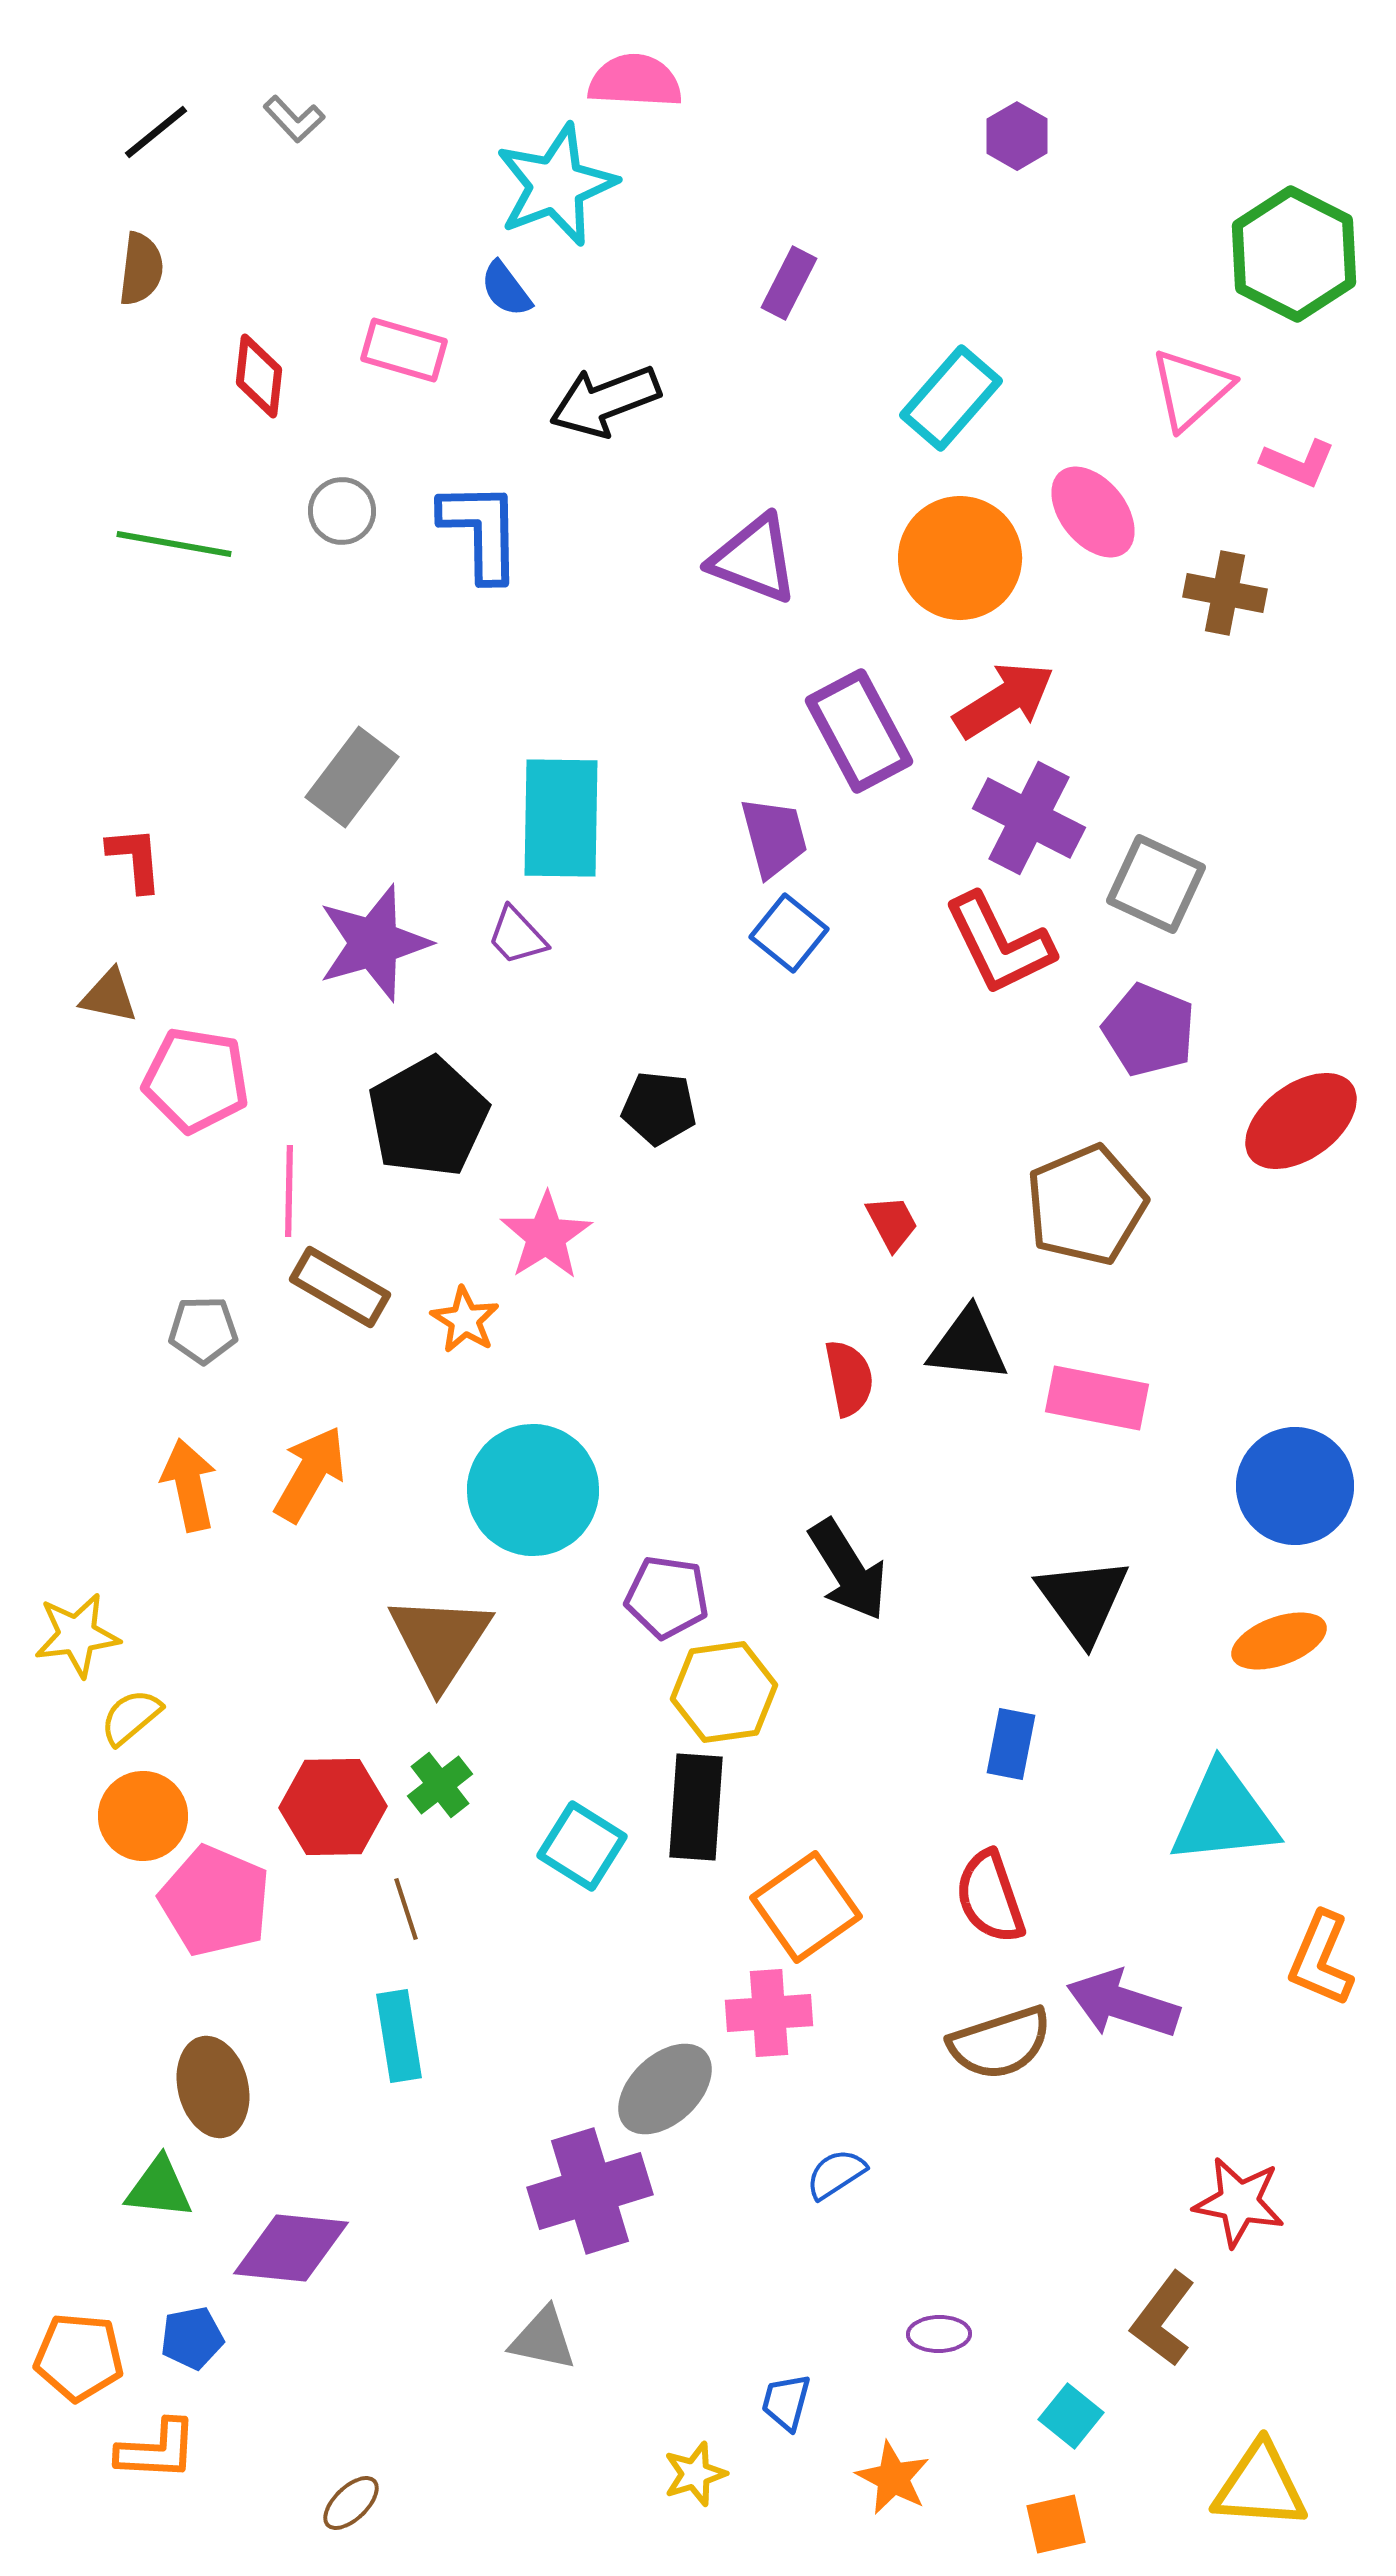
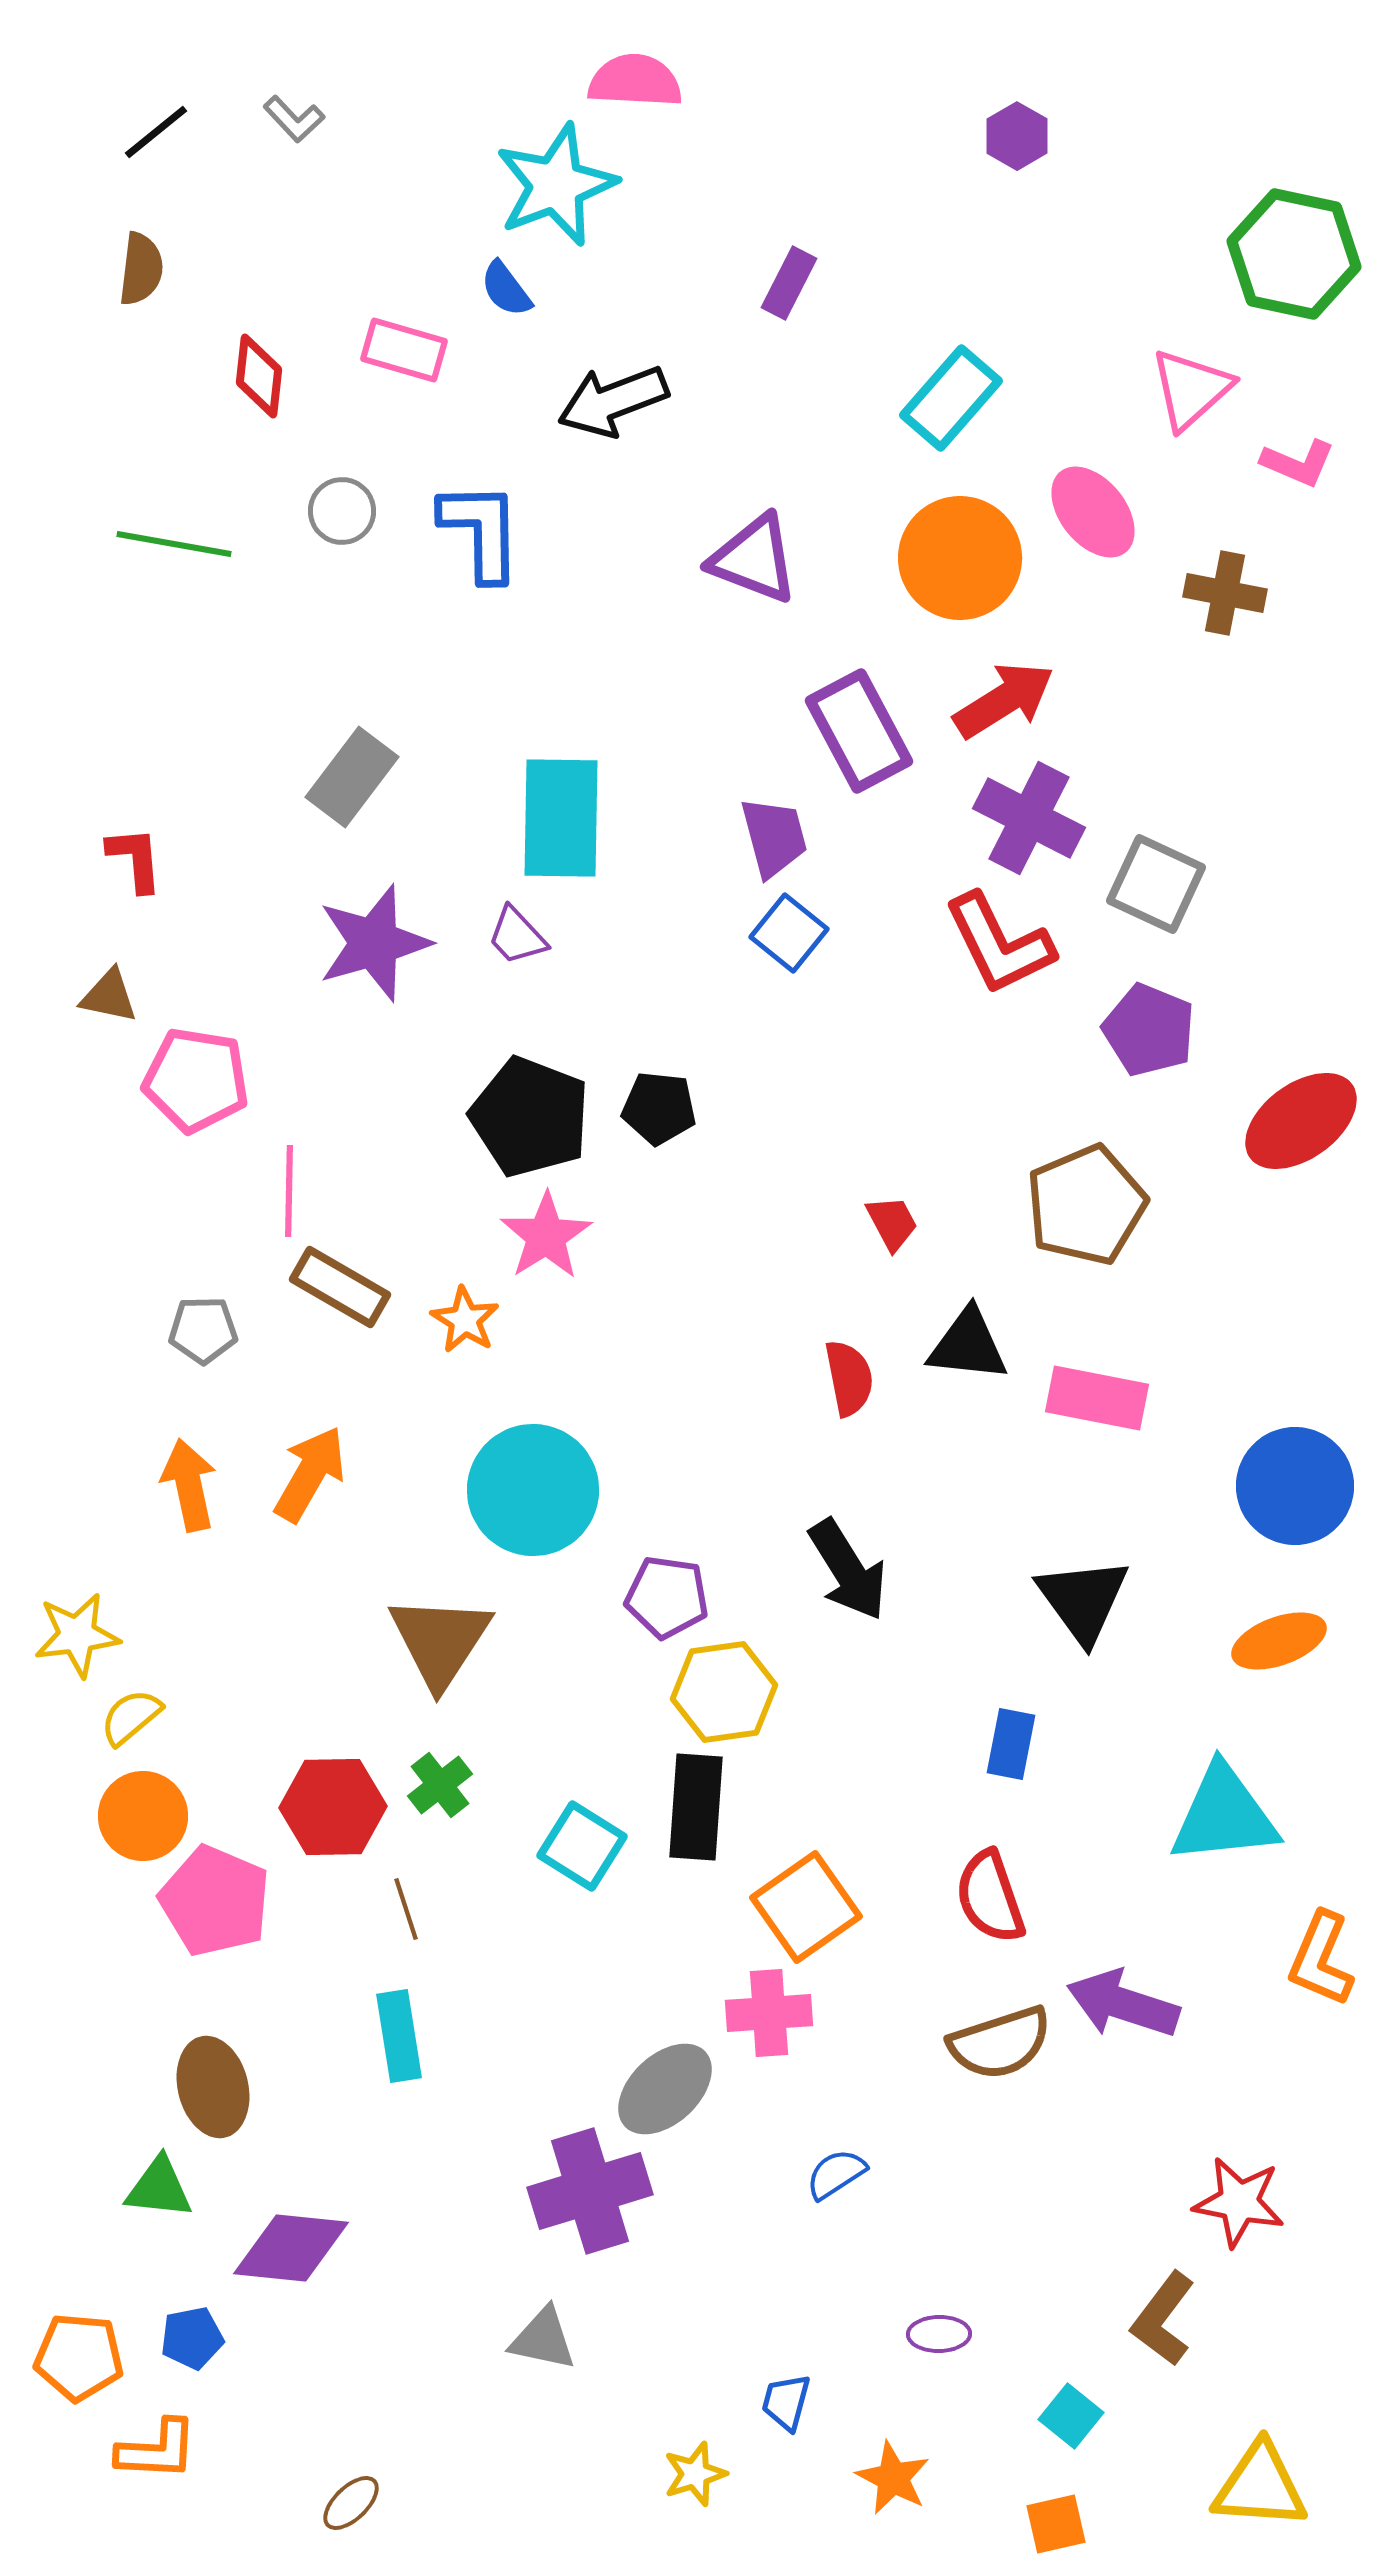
green hexagon at (1294, 254): rotated 15 degrees counterclockwise
black arrow at (605, 401): moved 8 px right
black pentagon at (428, 1117): moved 102 px right; rotated 22 degrees counterclockwise
